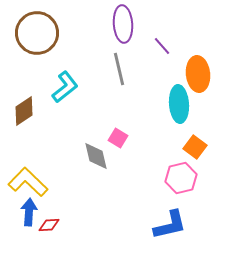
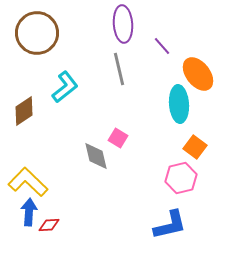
orange ellipse: rotated 32 degrees counterclockwise
